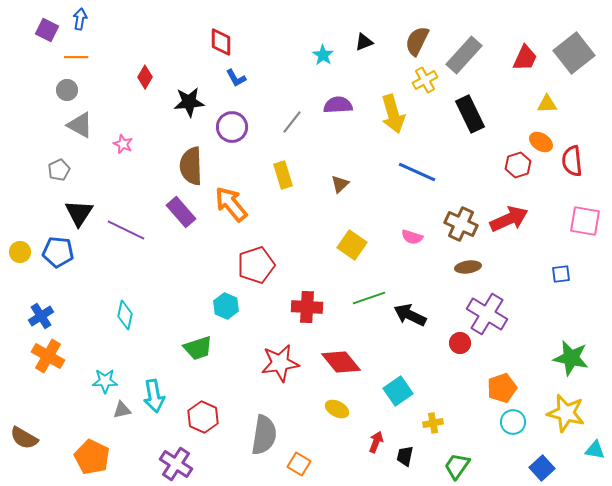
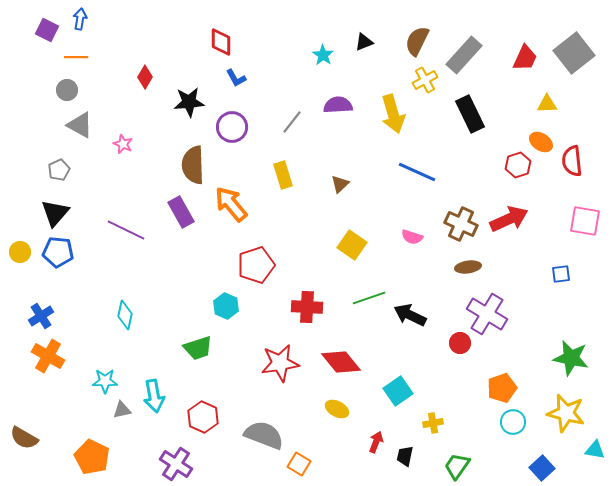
brown semicircle at (191, 166): moved 2 px right, 1 px up
purple rectangle at (181, 212): rotated 12 degrees clockwise
black triangle at (79, 213): moved 24 px left; rotated 8 degrees clockwise
gray semicircle at (264, 435): rotated 78 degrees counterclockwise
